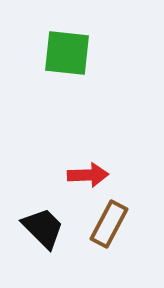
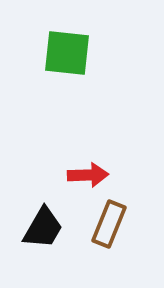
brown rectangle: rotated 6 degrees counterclockwise
black trapezoid: rotated 75 degrees clockwise
